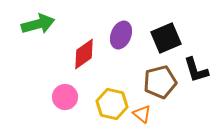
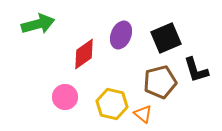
orange triangle: moved 1 px right
